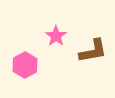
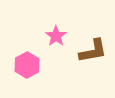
pink hexagon: moved 2 px right
